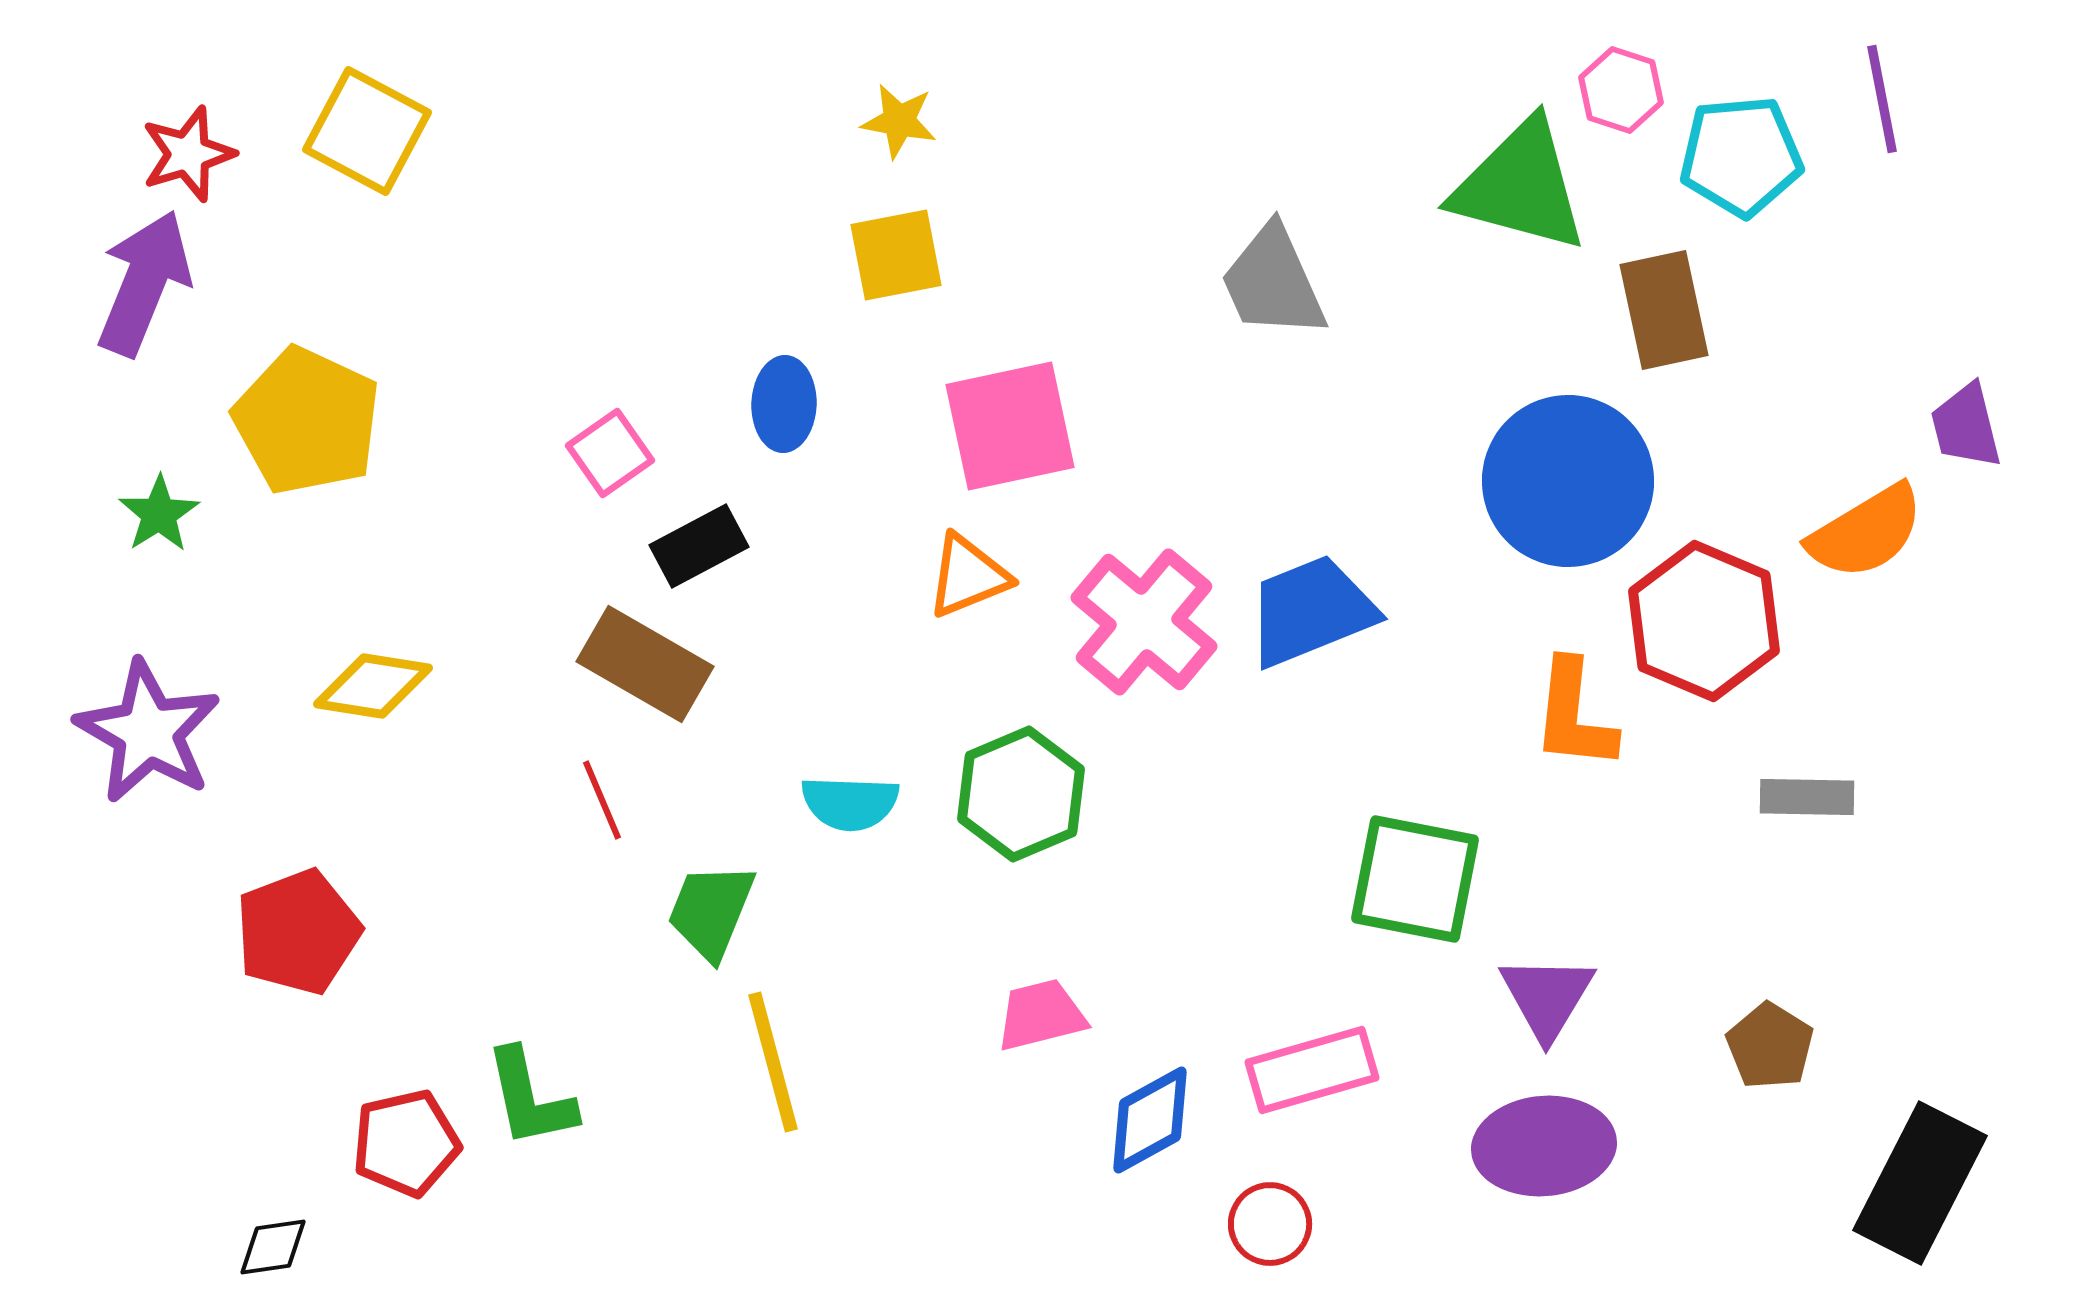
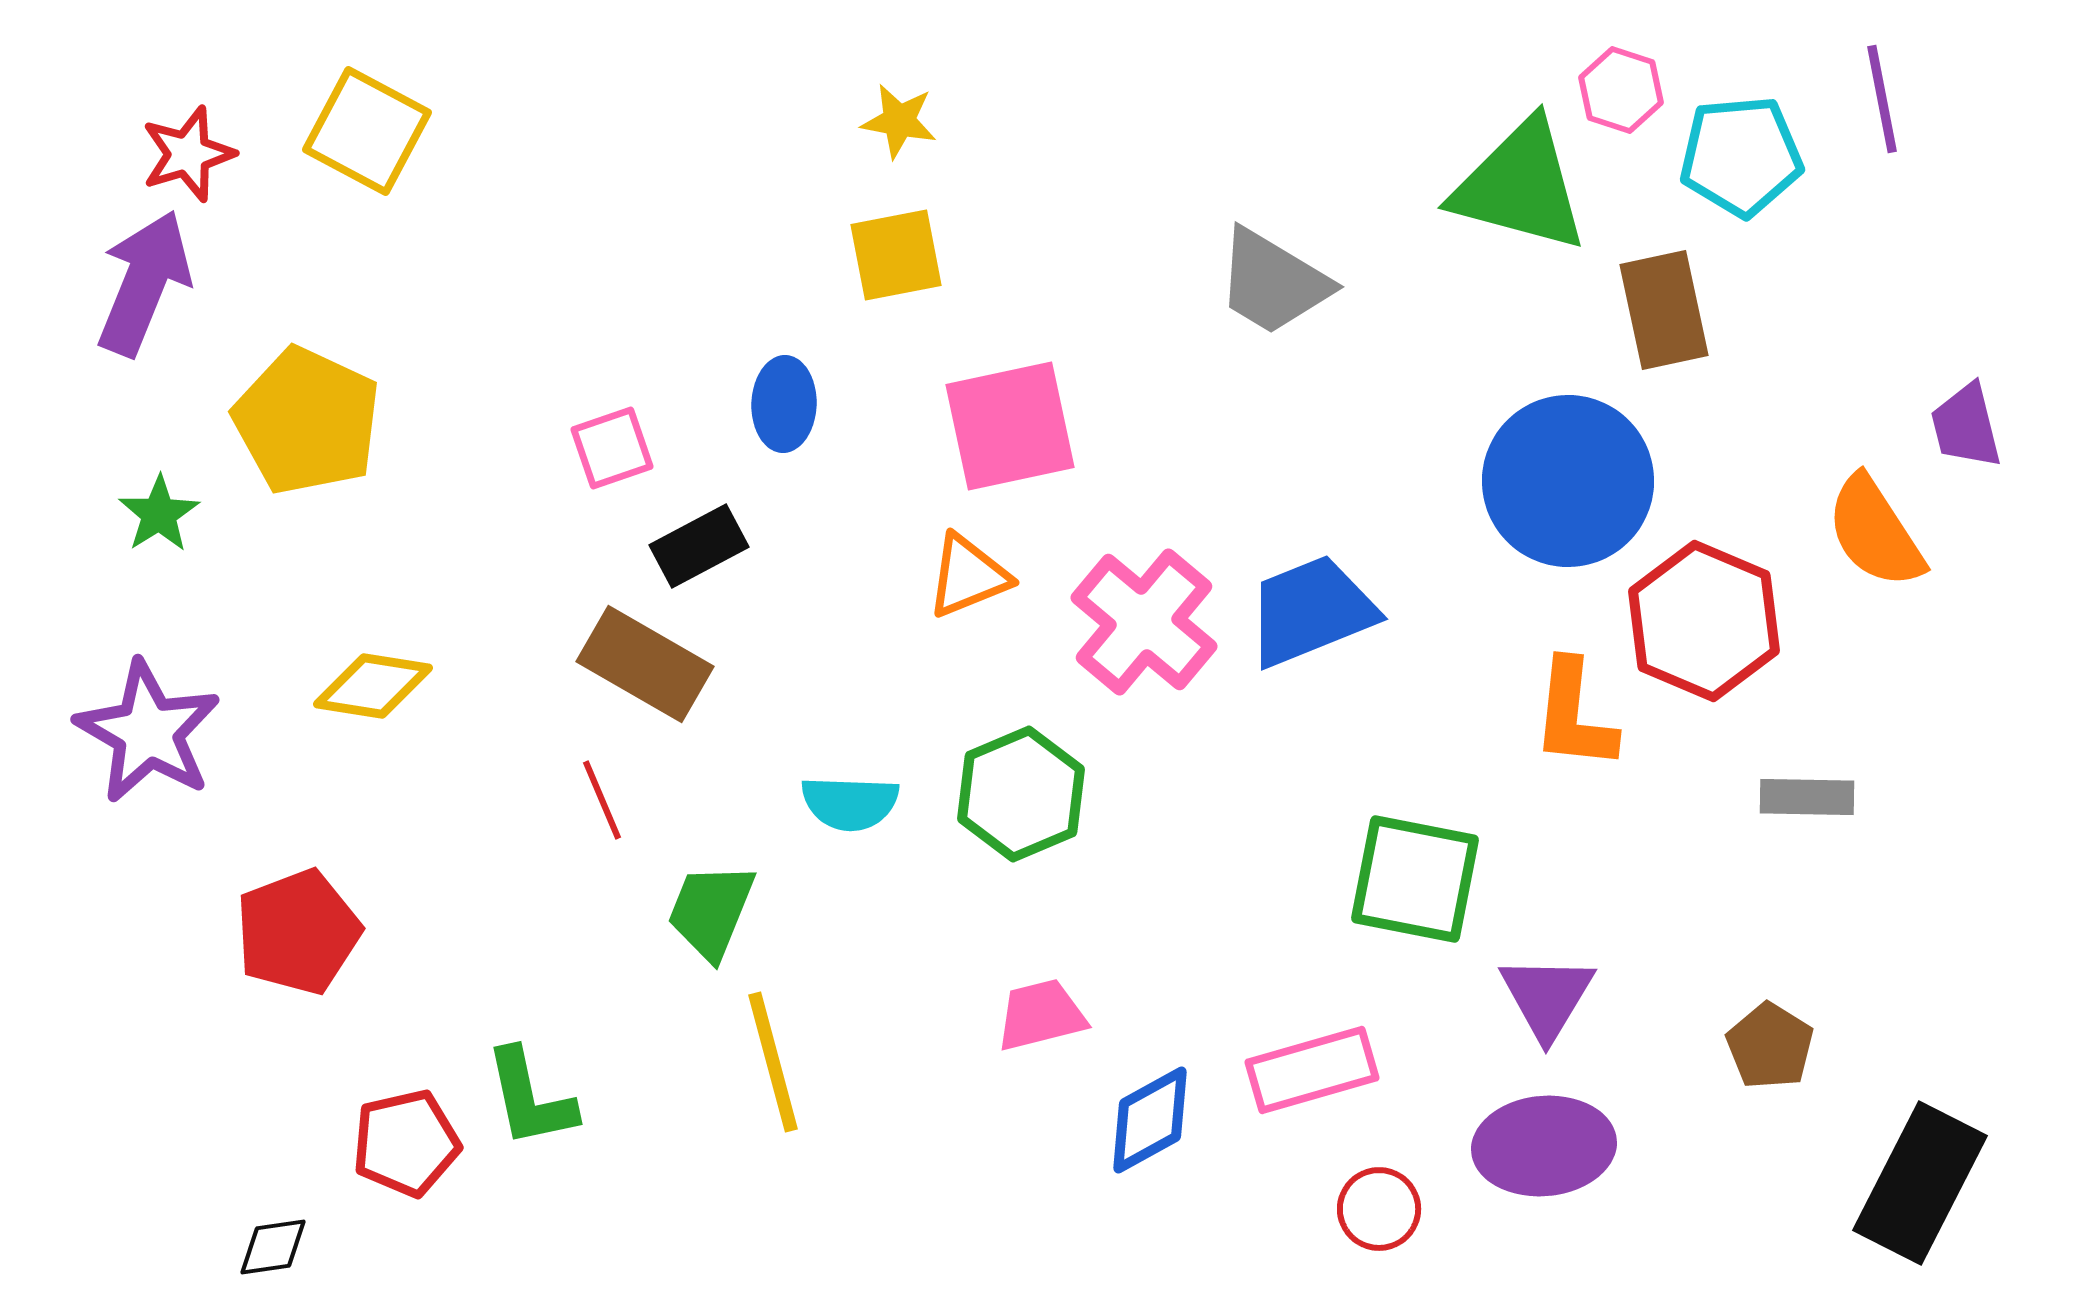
gray trapezoid at (1273, 282): rotated 35 degrees counterclockwise
pink square at (610, 453): moved 2 px right, 5 px up; rotated 16 degrees clockwise
orange semicircle at (1866, 532): moved 9 px right; rotated 88 degrees clockwise
red circle at (1270, 1224): moved 109 px right, 15 px up
